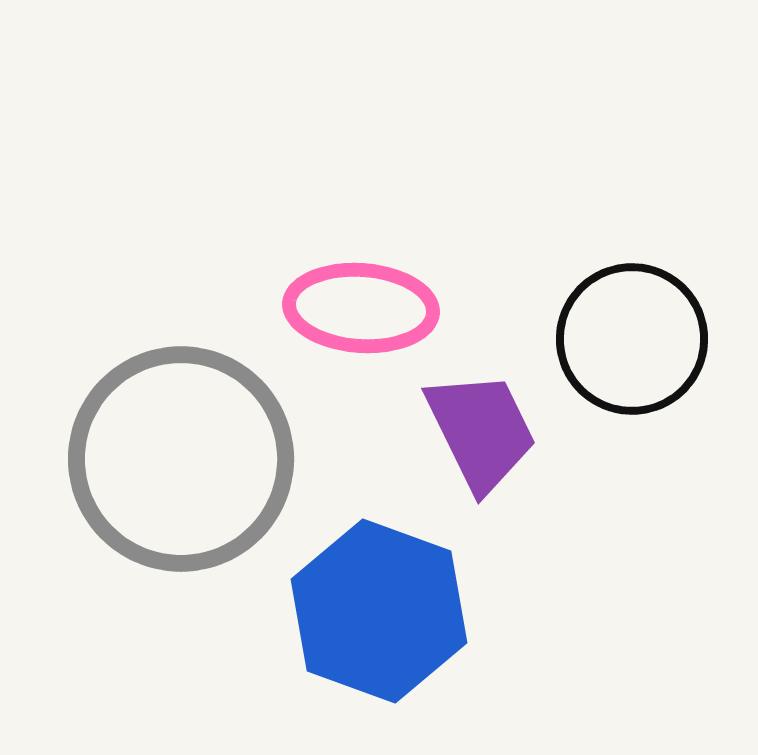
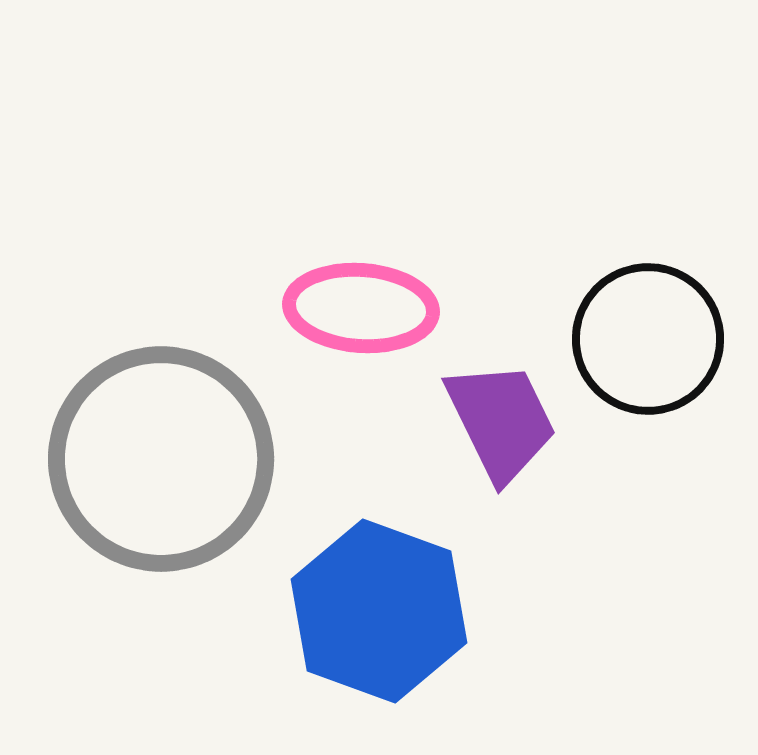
black circle: moved 16 px right
purple trapezoid: moved 20 px right, 10 px up
gray circle: moved 20 px left
